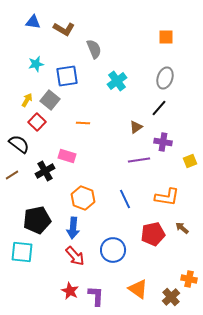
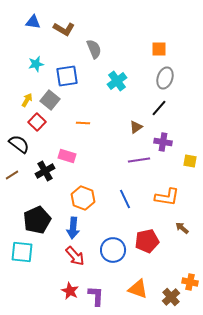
orange square: moved 7 px left, 12 px down
yellow square: rotated 32 degrees clockwise
black pentagon: rotated 12 degrees counterclockwise
red pentagon: moved 6 px left, 7 px down
orange cross: moved 1 px right, 3 px down
orange triangle: rotated 15 degrees counterclockwise
